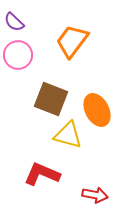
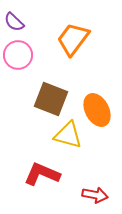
orange trapezoid: moved 1 px right, 2 px up
